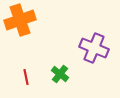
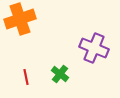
orange cross: moved 1 px up
